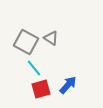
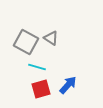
cyan line: moved 3 px right, 1 px up; rotated 36 degrees counterclockwise
